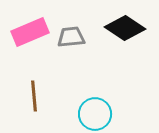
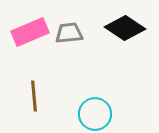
gray trapezoid: moved 2 px left, 4 px up
